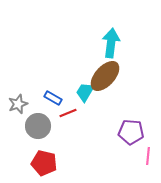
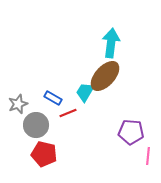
gray circle: moved 2 px left, 1 px up
red pentagon: moved 9 px up
